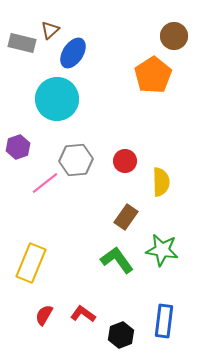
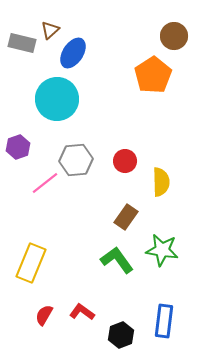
red L-shape: moved 1 px left, 2 px up
